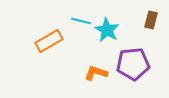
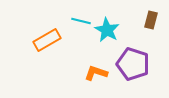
orange rectangle: moved 2 px left, 1 px up
purple pentagon: rotated 24 degrees clockwise
